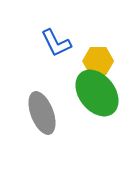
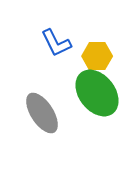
yellow hexagon: moved 1 px left, 5 px up
gray ellipse: rotated 12 degrees counterclockwise
